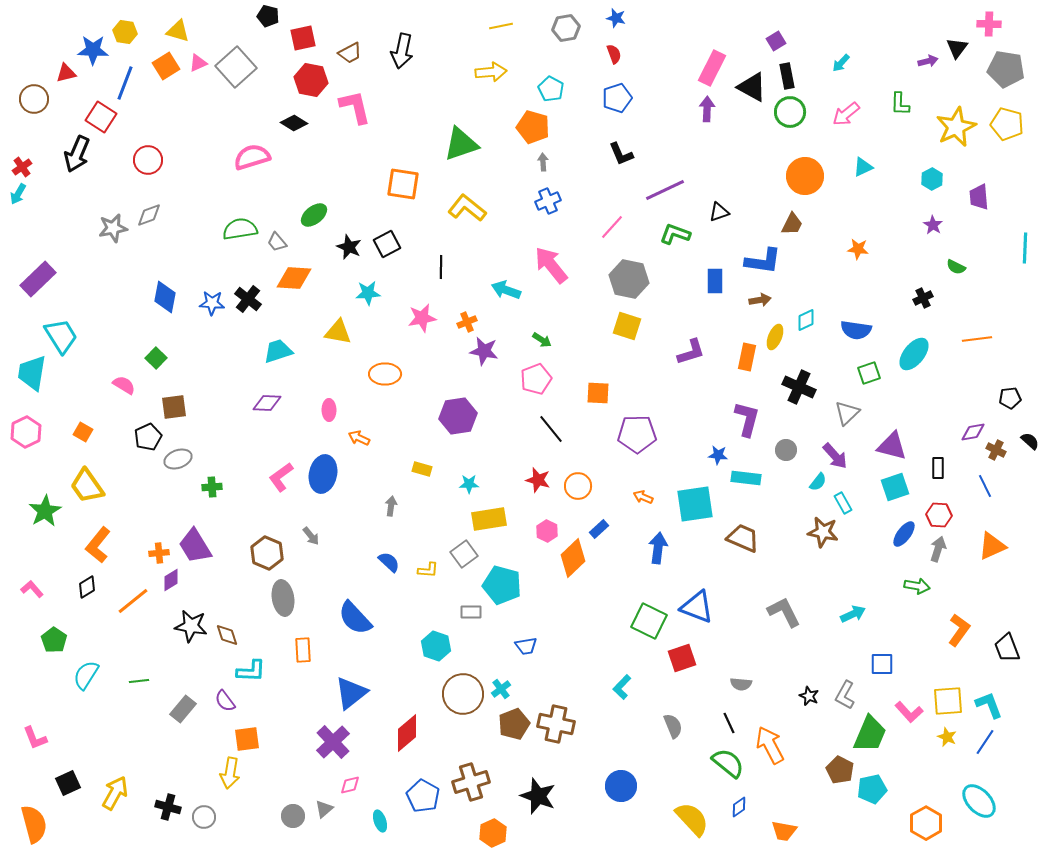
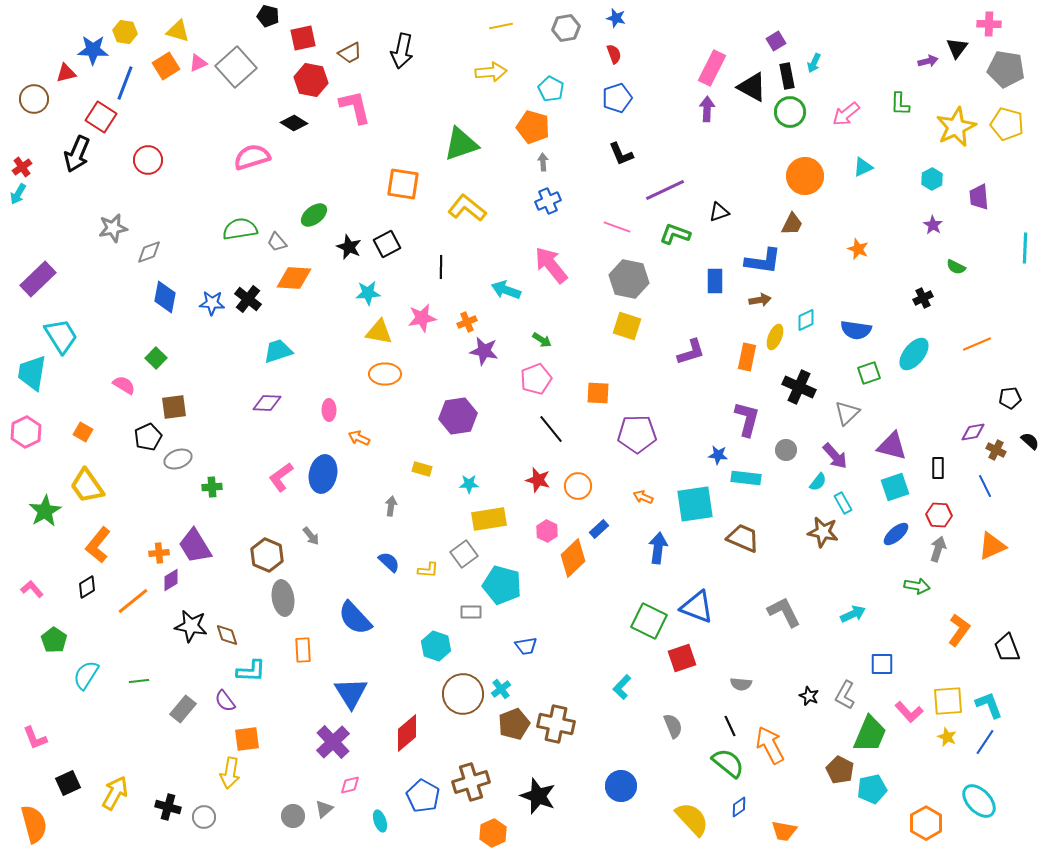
cyan arrow at (841, 63): moved 27 px left; rotated 18 degrees counterclockwise
gray diamond at (149, 215): moved 37 px down
pink line at (612, 227): moved 5 px right; rotated 68 degrees clockwise
orange star at (858, 249): rotated 15 degrees clockwise
yellow triangle at (338, 332): moved 41 px right
orange line at (977, 339): moved 5 px down; rotated 16 degrees counterclockwise
blue ellipse at (904, 534): moved 8 px left; rotated 12 degrees clockwise
brown hexagon at (267, 553): moved 2 px down
blue triangle at (351, 693): rotated 24 degrees counterclockwise
black line at (729, 723): moved 1 px right, 3 px down
